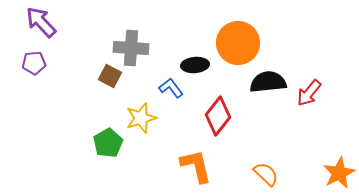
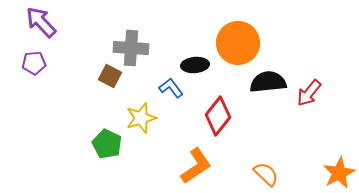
green pentagon: moved 1 px left, 1 px down; rotated 16 degrees counterclockwise
orange L-shape: rotated 69 degrees clockwise
